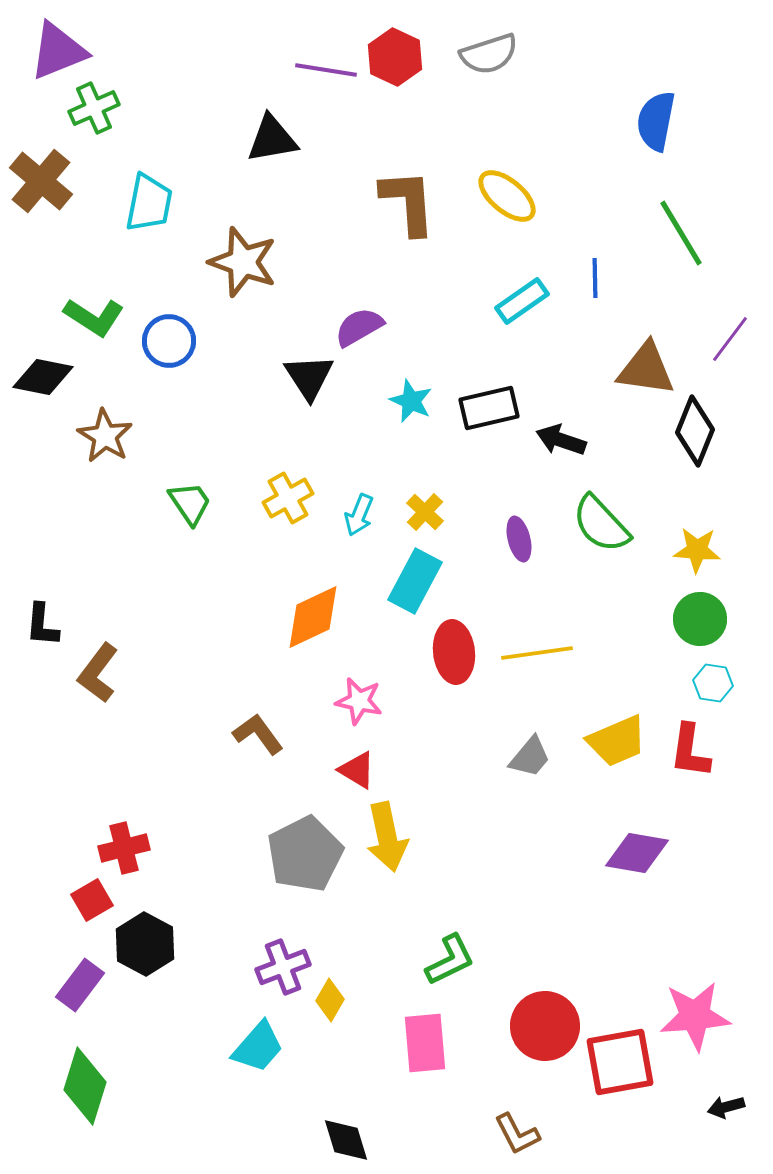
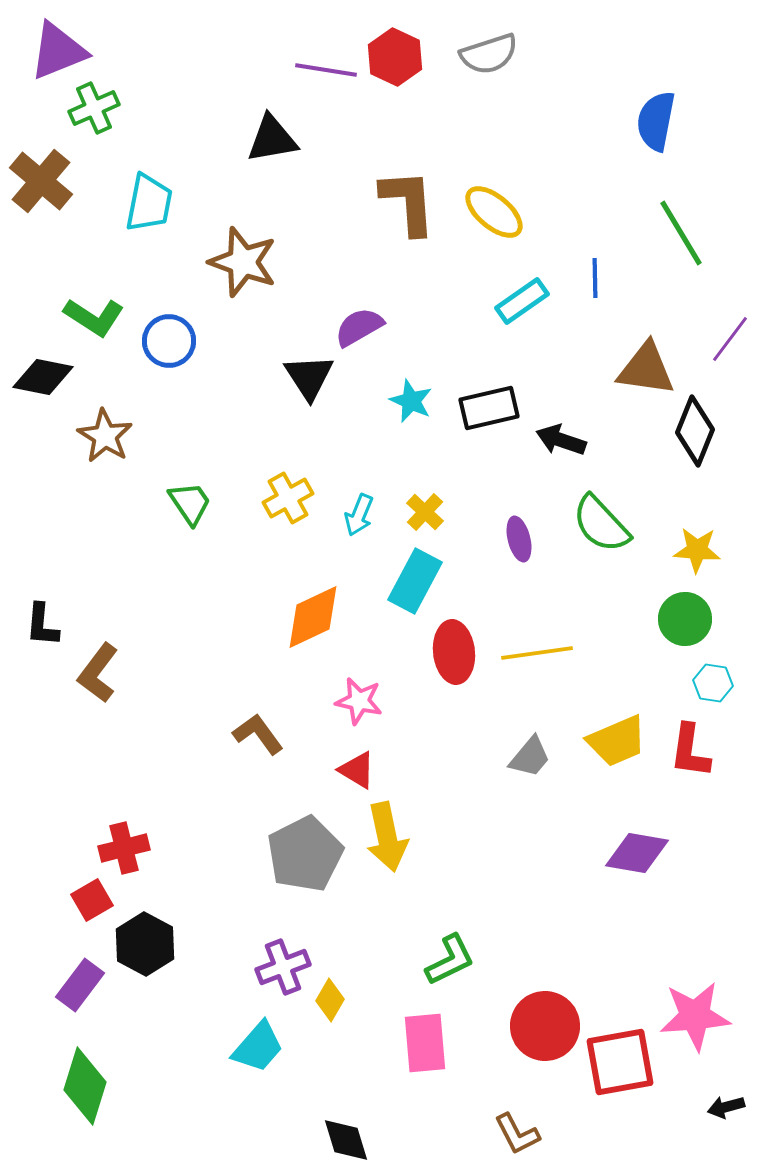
yellow ellipse at (507, 196): moved 13 px left, 16 px down
green circle at (700, 619): moved 15 px left
